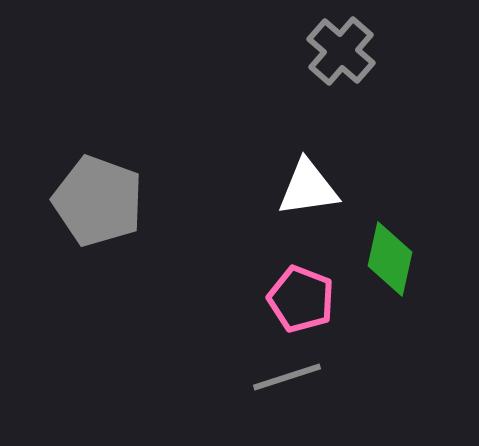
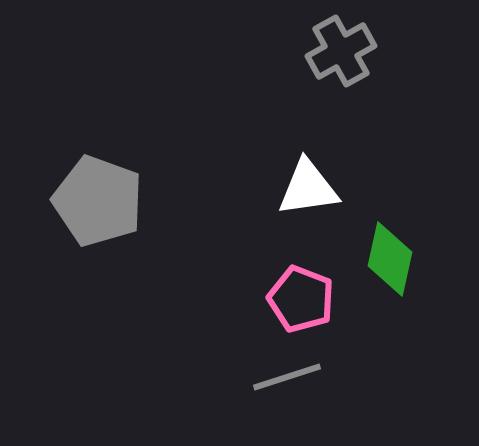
gray cross: rotated 20 degrees clockwise
